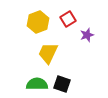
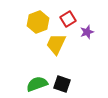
purple star: moved 3 px up
yellow trapezoid: moved 8 px right, 9 px up
green semicircle: rotated 20 degrees counterclockwise
